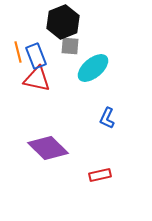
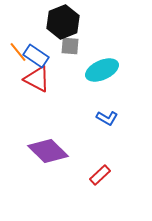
orange line: rotated 25 degrees counterclockwise
blue rectangle: rotated 35 degrees counterclockwise
cyan ellipse: moved 9 px right, 2 px down; rotated 16 degrees clockwise
red triangle: rotated 16 degrees clockwise
blue L-shape: rotated 85 degrees counterclockwise
purple diamond: moved 3 px down
red rectangle: rotated 30 degrees counterclockwise
